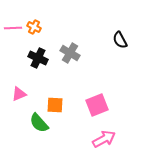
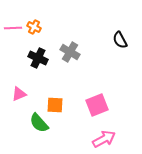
gray cross: moved 1 px up
